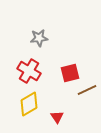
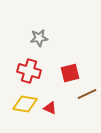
red cross: rotated 15 degrees counterclockwise
brown line: moved 4 px down
yellow diamond: moved 4 px left; rotated 40 degrees clockwise
red triangle: moved 7 px left, 9 px up; rotated 32 degrees counterclockwise
